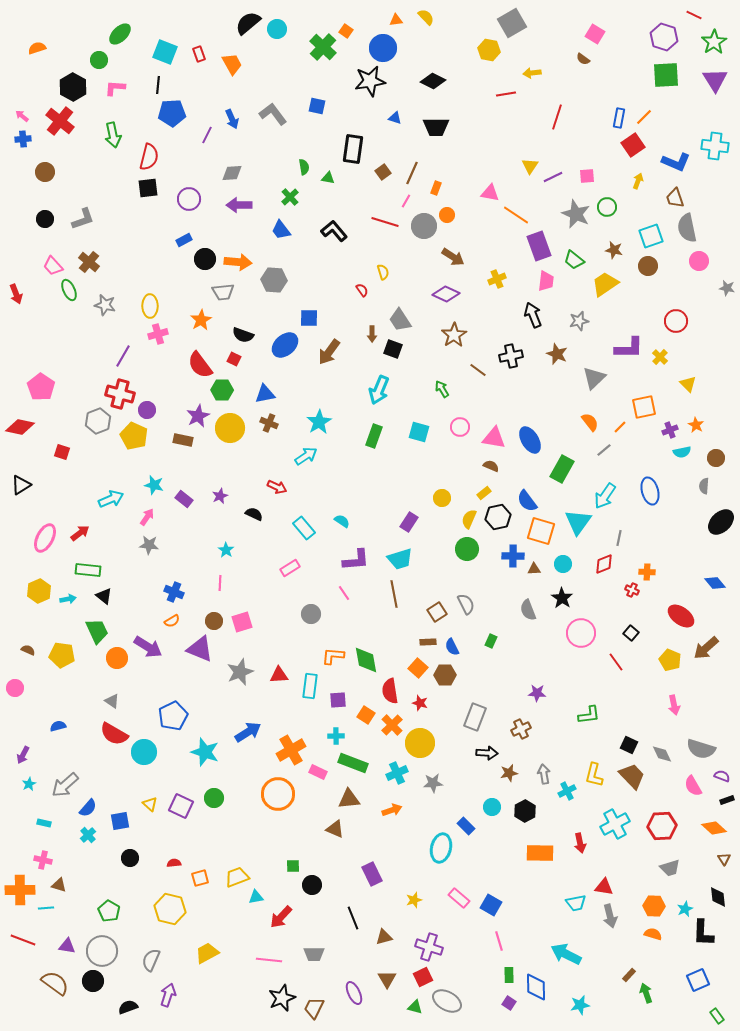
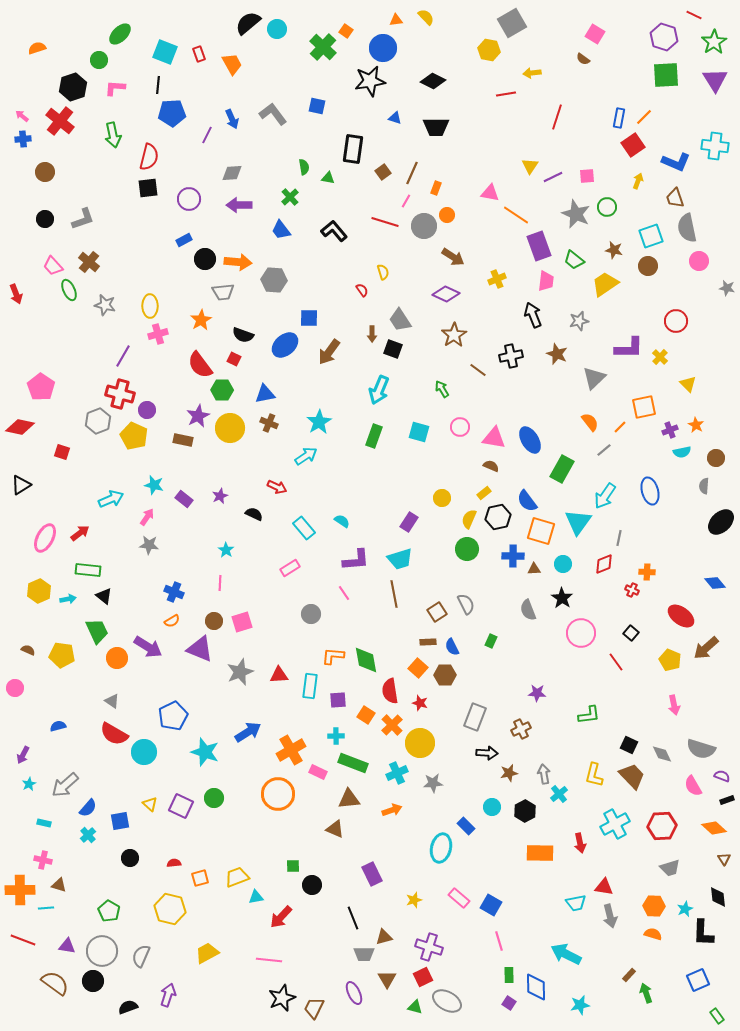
black hexagon at (73, 87): rotated 12 degrees clockwise
cyan cross at (567, 791): moved 8 px left, 3 px down; rotated 12 degrees counterclockwise
gray trapezoid at (314, 954): moved 50 px right
gray semicircle at (151, 960): moved 10 px left, 4 px up
